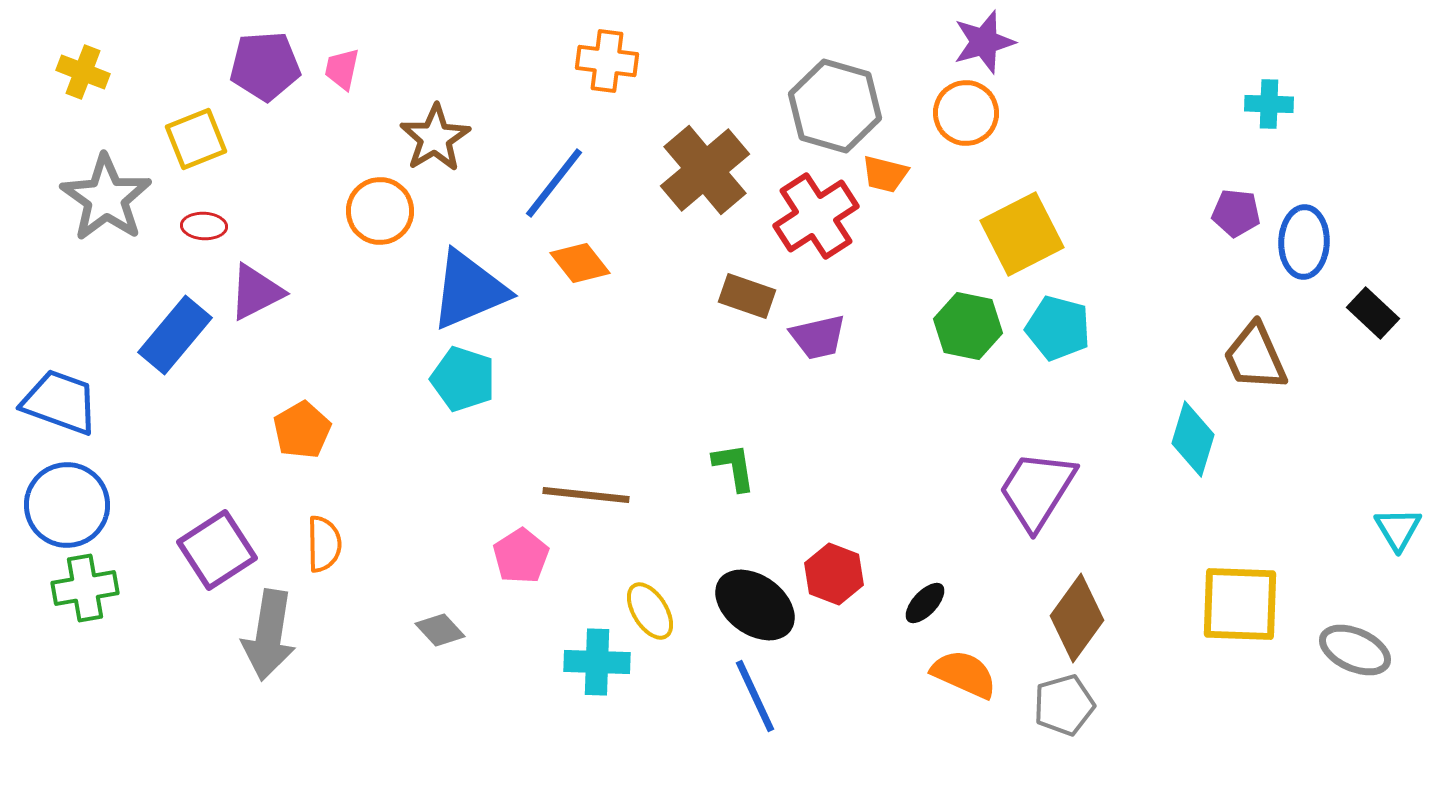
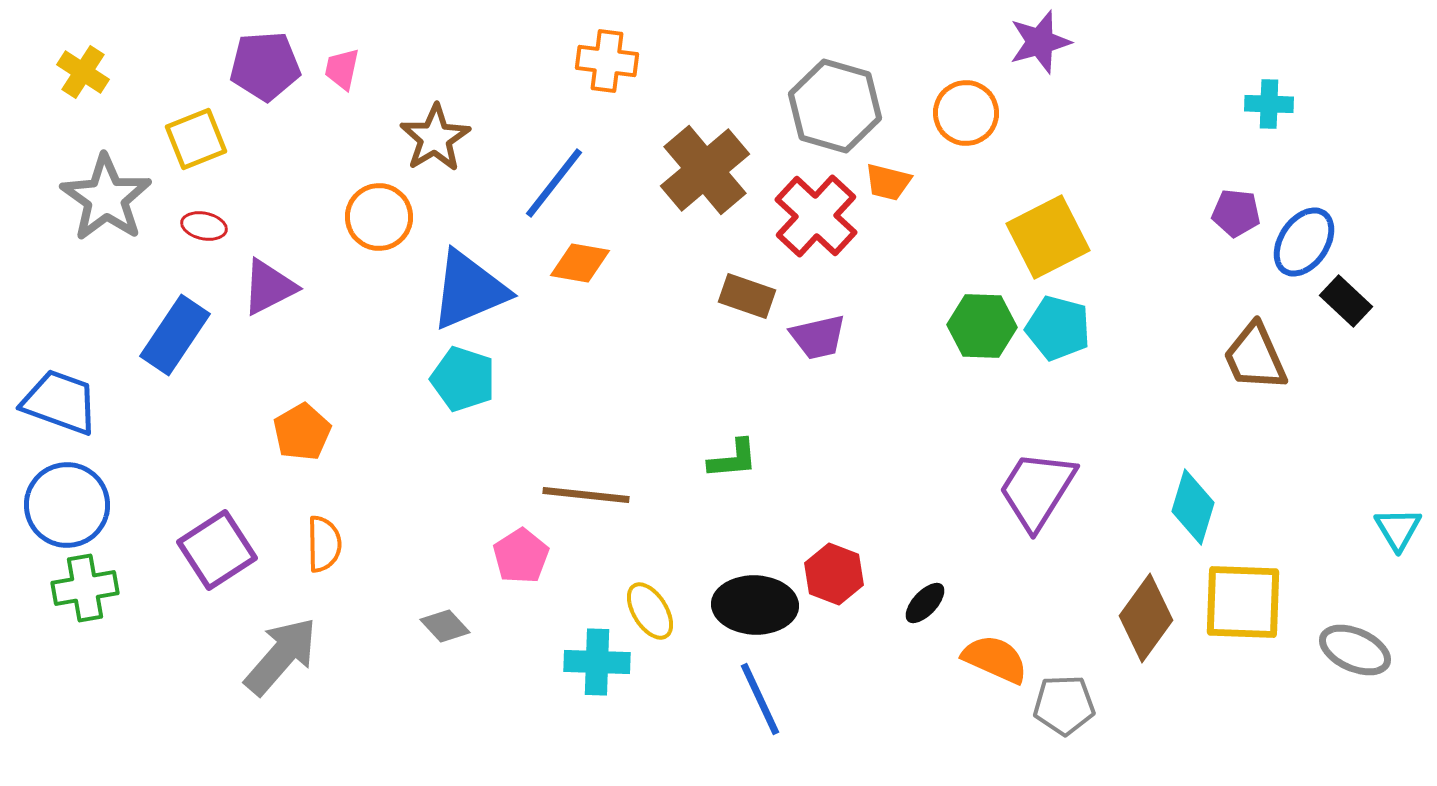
purple star at (984, 42): moved 56 px right
yellow cross at (83, 72): rotated 12 degrees clockwise
orange trapezoid at (885, 174): moved 3 px right, 8 px down
orange circle at (380, 211): moved 1 px left, 6 px down
red cross at (816, 216): rotated 14 degrees counterclockwise
red ellipse at (204, 226): rotated 9 degrees clockwise
yellow square at (1022, 234): moved 26 px right, 3 px down
blue ellipse at (1304, 242): rotated 32 degrees clockwise
orange diamond at (580, 263): rotated 42 degrees counterclockwise
purple triangle at (256, 292): moved 13 px right, 5 px up
black rectangle at (1373, 313): moved 27 px left, 12 px up
green hexagon at (968, 326): moved 14 px right; rotated 10 degrees counterclockwise
blue rectangle at (175, 335): rotated 6 degrees counterclockwise
orange pentagon at (302, 430): moved 2 px down
cyan diamond at (1193, 439): moved 68 px down
green L-shape at (734, 467): moved 1 px left, 8 px up; rotated 94 degrees clockwise
yellow square at (1240, 604): moved 3 px right, 2 px up
black ellipse at (755, 605): rotated 34 degrees counterclockwise
brown diamond at (1077, 618): moved 69 px right
gray diamond at (440, 630): moved 5 px right, 4 px up
gray arrow at (269, 635): moved 12 px right, 21 px down; rotated 148 degrees counterclockwise
orange semicircle at (964, 674): moved 31 px right, 15 px up
blue line at (755, 696): moved 5 px right, 3 px down
gray pentagon at (1064, 705): rotated 14 degrees clockwise
